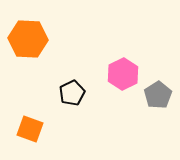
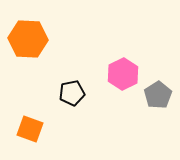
black pentagon: rotated 15 degrees clockwise
